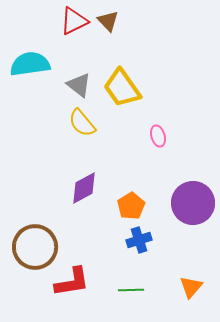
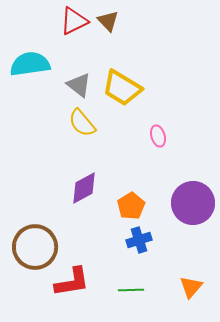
yellow trapezoid: rotated 24 degrees counterclockwise
